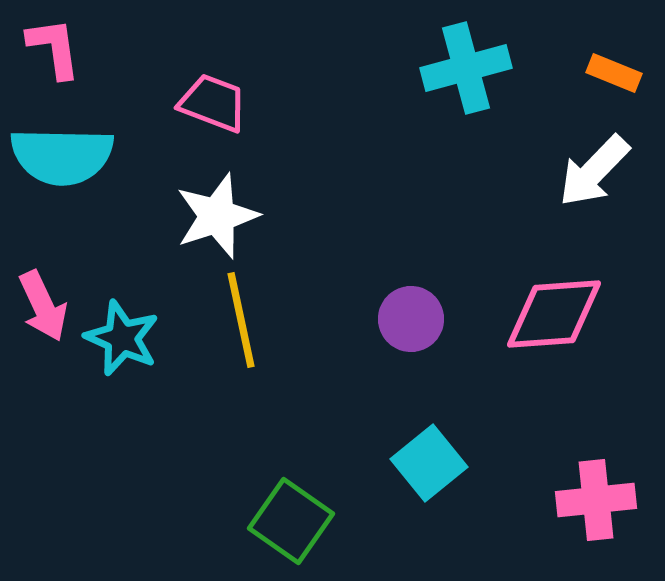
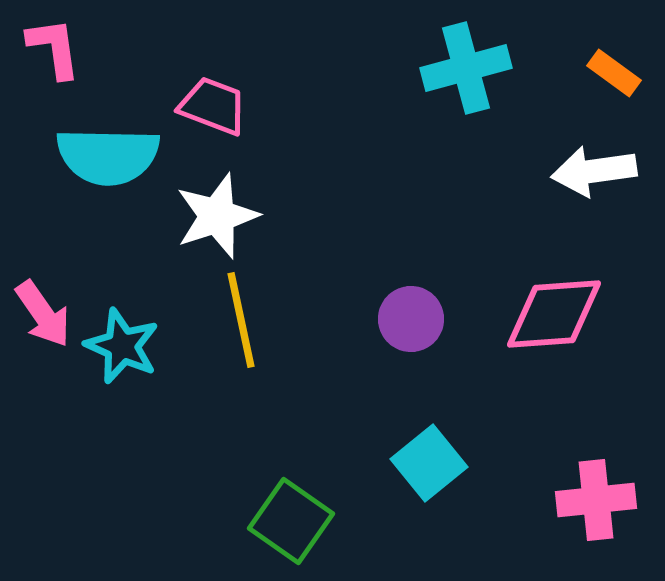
orange rectangle: rotated 14 degrees clockwise
pink trapezoid: moved 3 px down
cyan semicircle: moved 46 px right
white arrow: rotated 38 degrees clockwise
pink arrow: moved 8 px down; rotated 10 degrees counterclockwise
cyan star: moved 8 px down
